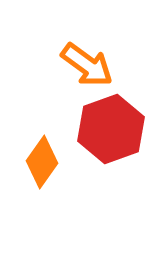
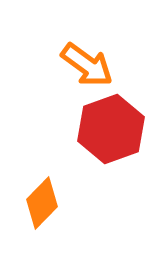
orange diamond: moved 41 px down; rotated 9 degrees clockwise
